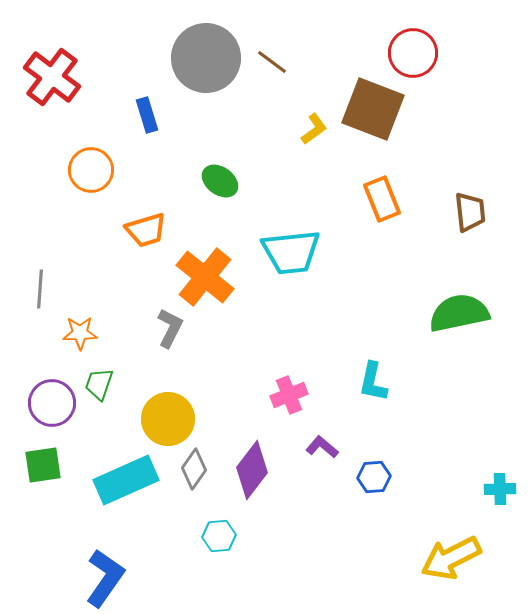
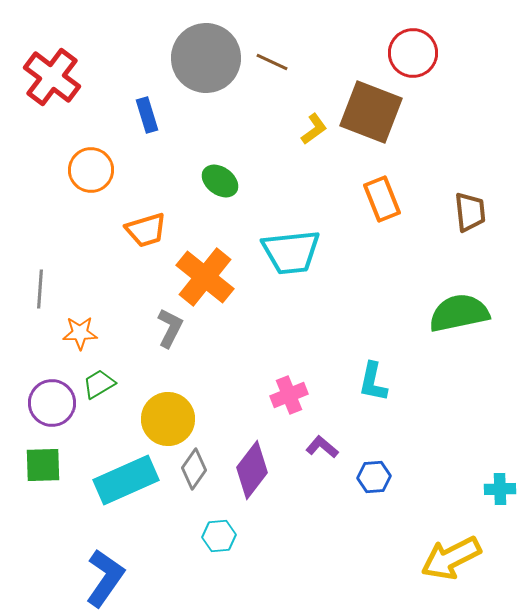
brown line: rotated 12 degrees counterclockwise
brown square: moved 2 px left, 3 px down
green trapezoid: rotated 40 degrees clockwise
green square: rotated 6 degrees clockwise
